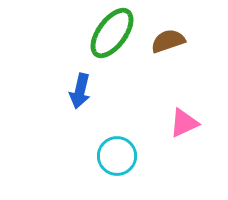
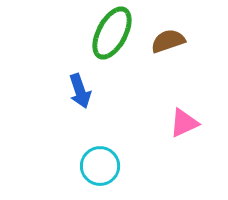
green ellipse: rotated 8 degrees counterclockwise
blue arrow: rotated 32 degrees counterclockwise
cyan circle: moved 17 px left, 10 px down
